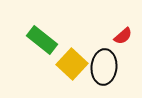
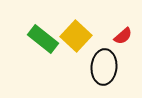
green rectangle: moved 1 px right, 1 px up
yellow square: moved 4 px right, 28 px up
